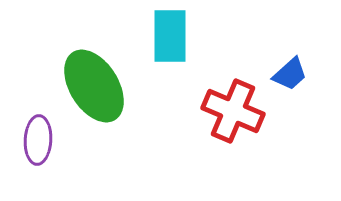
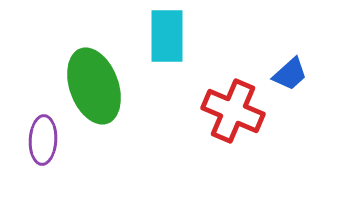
cyan rectangle: moved 3 px left
green ellipse: rotated 12 degrees clockwise
purple ellipse: moved 5 px right
